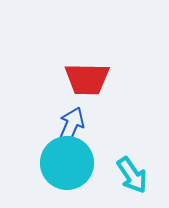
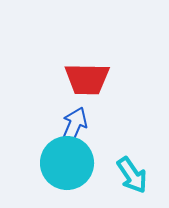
blue arrow: moved 3 px right
